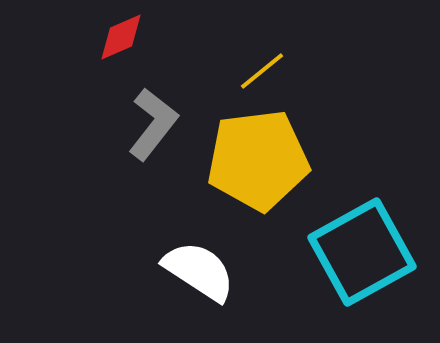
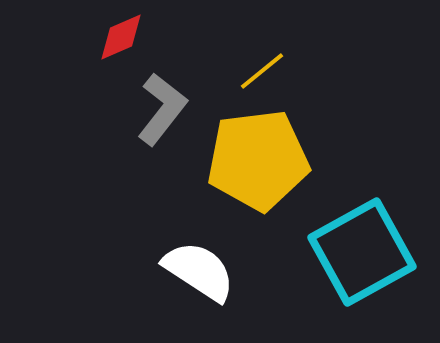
gray L-shape: moved 9 px right, 15 px up
